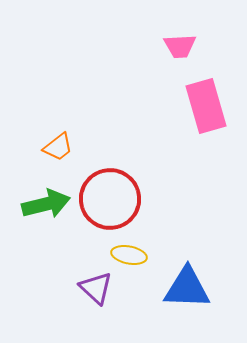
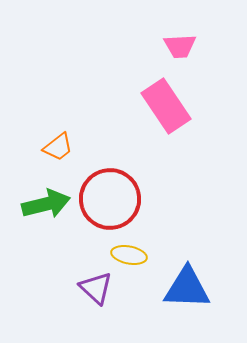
pink rectangle: moved 40 px left; rotated 18 degrees counterclockwise
